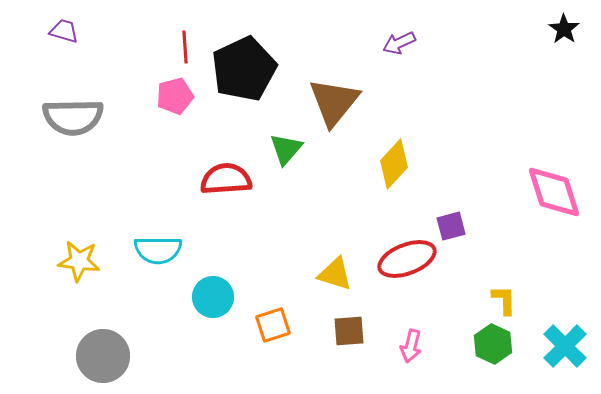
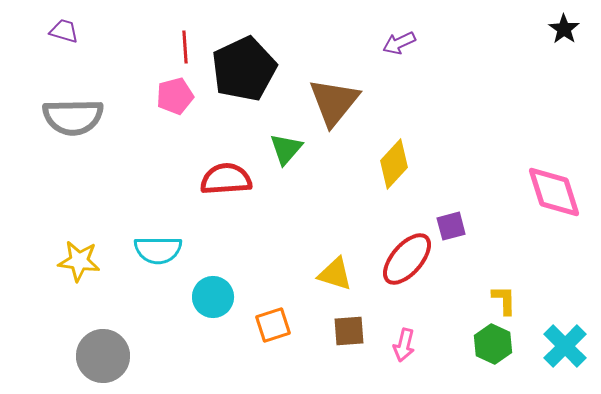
red ellipse: rotated 28 degrees counterclockwise
pink arrow: moved 7 px left, 1 px up
